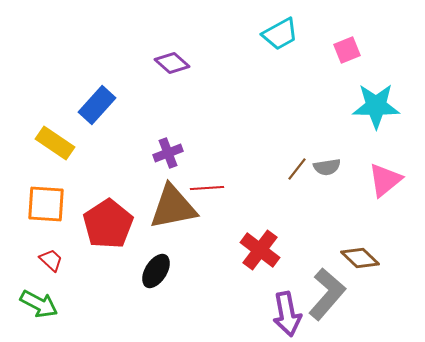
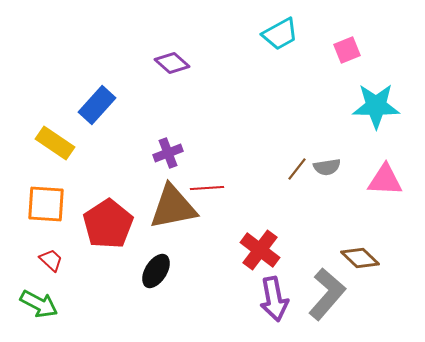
pink triangle: rotated 42 degrees clockwise
purple arrow: moved 13 px left, 15 px up
